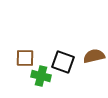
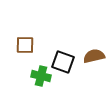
brown square: moved 13 px up
